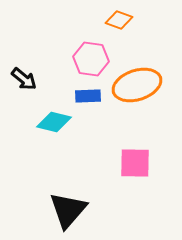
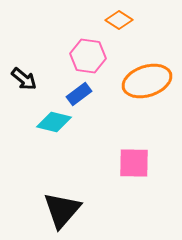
orange diamond: rotated 12 degrees clockwise
pink hexagon: moved 3 px left, 3 px up
orange ellipse: moved 10 px right, 4 px up
blue rectangle: moved 9 px left, 2 px up; rotated 35 degrees counterclockwise
pink square: moved 1 px left
black triangle: moved 6 px left
